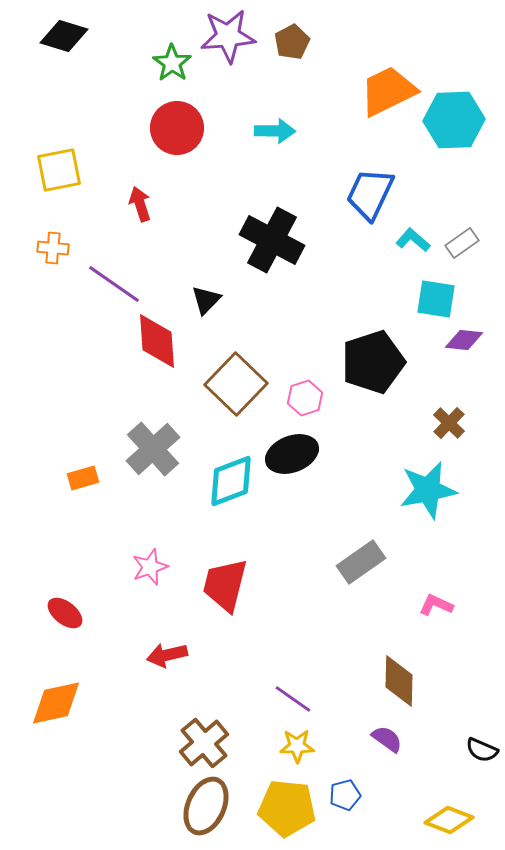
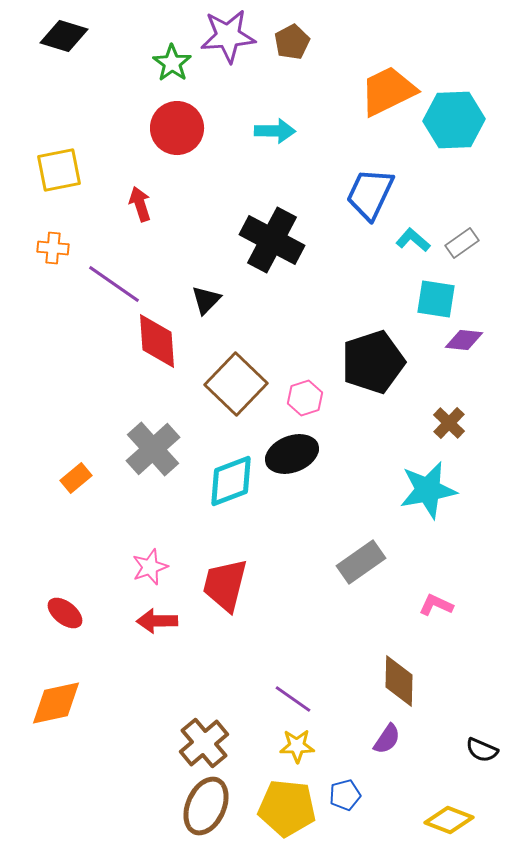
orange rectangle at (83, 478): moved 7 px left; rotated 24 degrees counterclockwise
red arrow at (167, 655): moved 10 px left, 34 px up; rotated 12 degrees clockwise
purple semicircle at (387, 739): rotated 88 degrees clockwise
